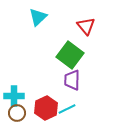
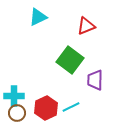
cyan triangle: rotated 18 degrees clockwise
red triangle: rotated 48 degrees clockwise
green square: moved 5 px down
purple trapezoid: moved 23 px right
cyan line: moved 4 px right, 2 px up
